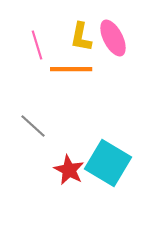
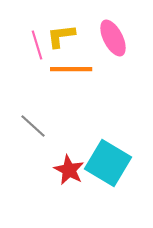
yellow L-shape: moved 20 px left, 1 px up; rotated 72 degrees clockwise
